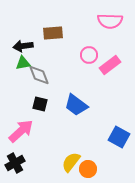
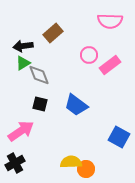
brown rectangle: rotated 36 degrees counterclockwise
green triangle: rotated 21 degrees counterclockwise
pink arrow: rotated 8 degrees clockwise
yellow semicircle: rotated 50 degrees clockwise
orange circle: moved 2 px left
